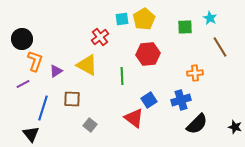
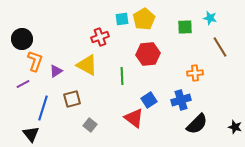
cyan star: rotated 16 degrees counterclockwise
red cross: rotated 18 degrees clockwise
brown square: rotated 18 degrees counterclockwise
